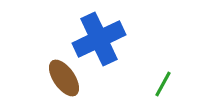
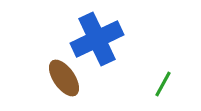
blue cross: moved 2 px left
